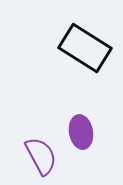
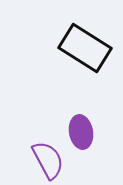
purple semicircle: moved 7 px right, 4 px down
